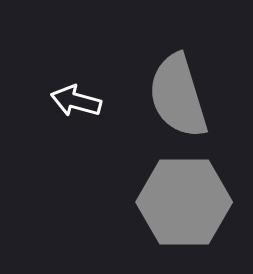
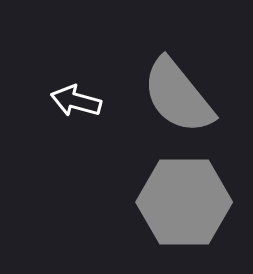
gray semicircle: rotated 22 degrees counterclockwise
